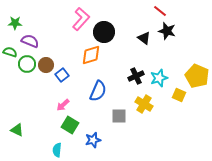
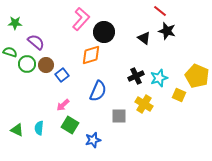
purple semicircle: moved 6 px right, 1 px down; rotated 18 degrees clockwise
cyan semicircle: moved 18 px left, 22 px up
